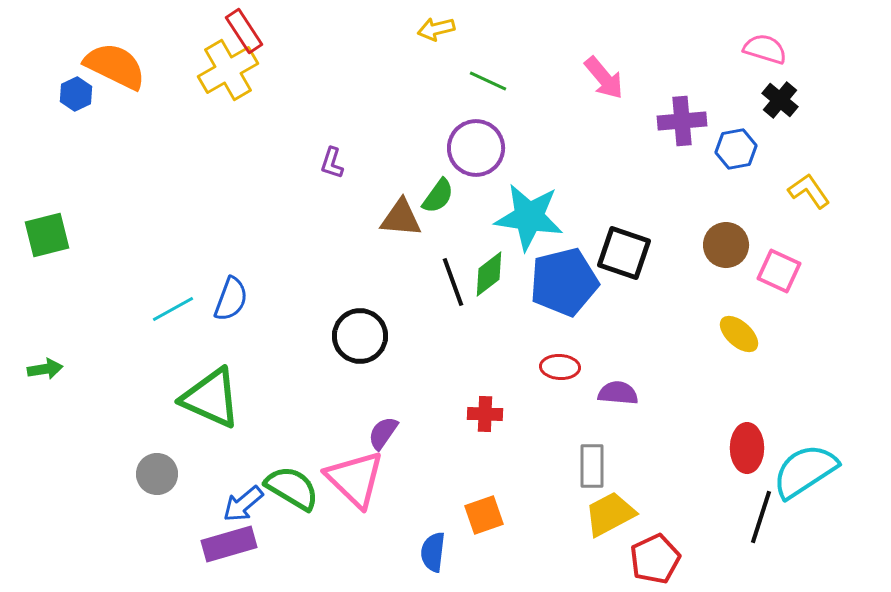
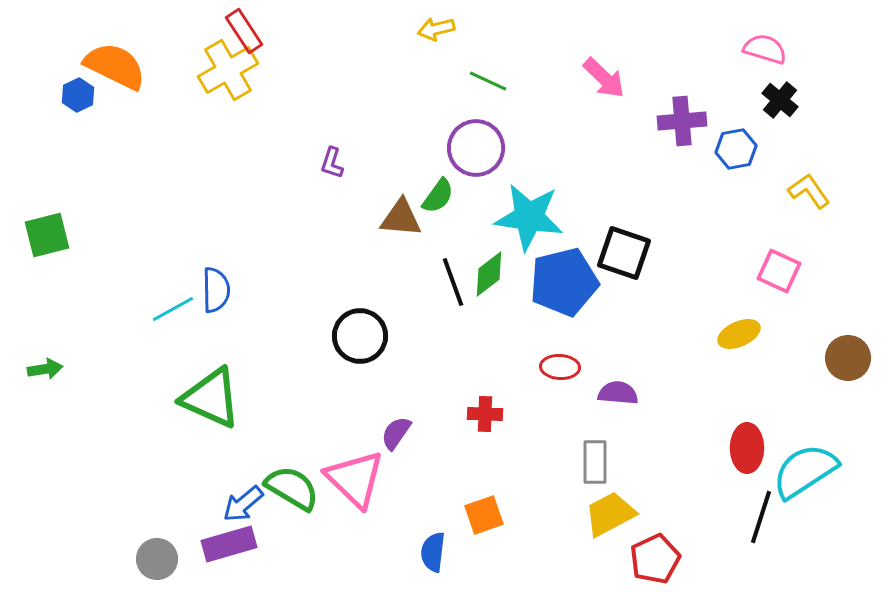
pink arrow at (604, 78): rotated 6 degrees counterclockwise
blue hexagon at (76, 94): moved 2 px right, 1 px down
brown circle at (726, 245): moved 122 px right, 113 px down
blue semicircle at (231, 299): moved 15 px left, 9 px up; rotated 21 degrees counterclockwise
yellow ellipse at (739, 334): rotated 66 degrees counterclockwise
purple semicircle at (383, 433): moved 13 px right
gray rectangle at (592, 466): moved 3 px right, 4 px up
gray circle at (157, 474): moved 85 px down
